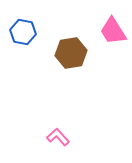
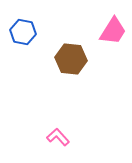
pink trapezoid: rotated 116 degrees counterclockwise
brown hexagon: moved 6 px down; rotated 16 degrees clockwise
